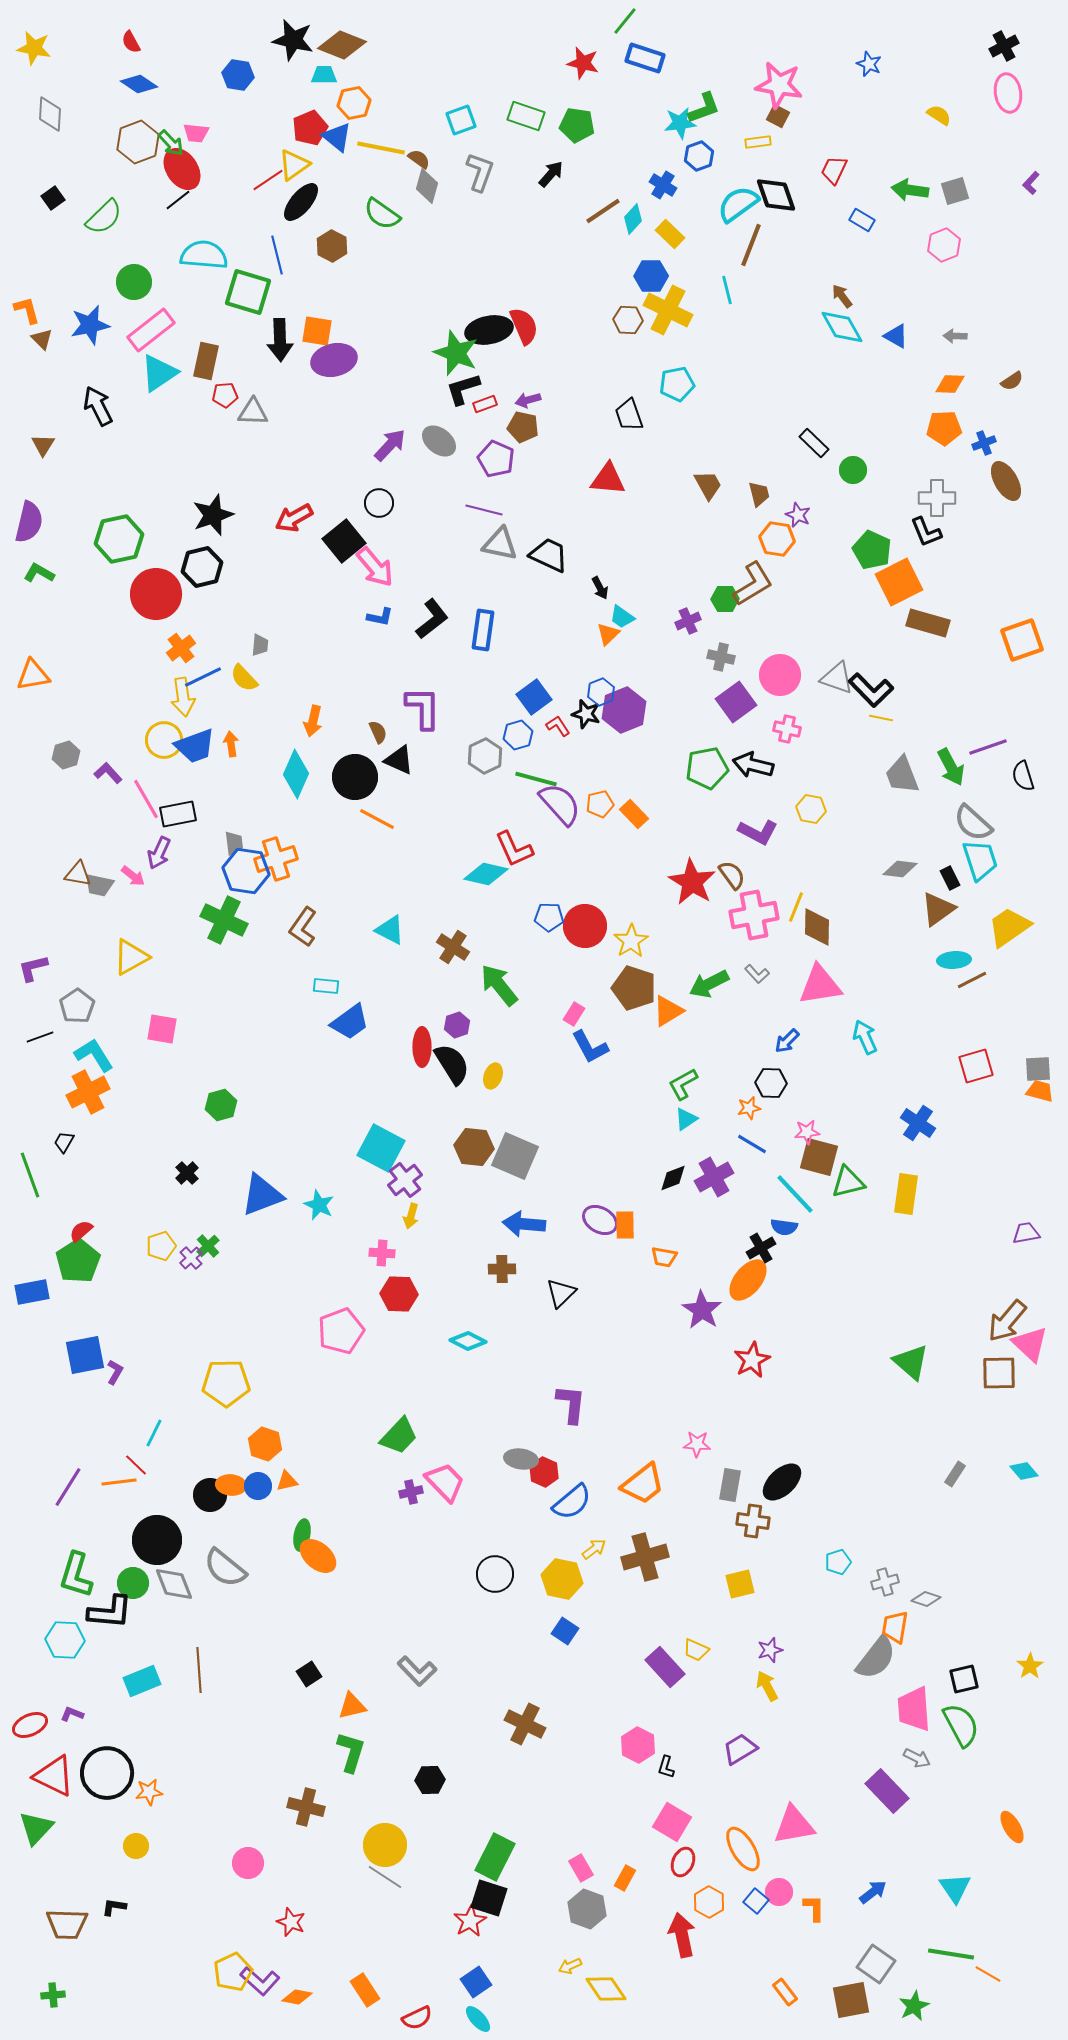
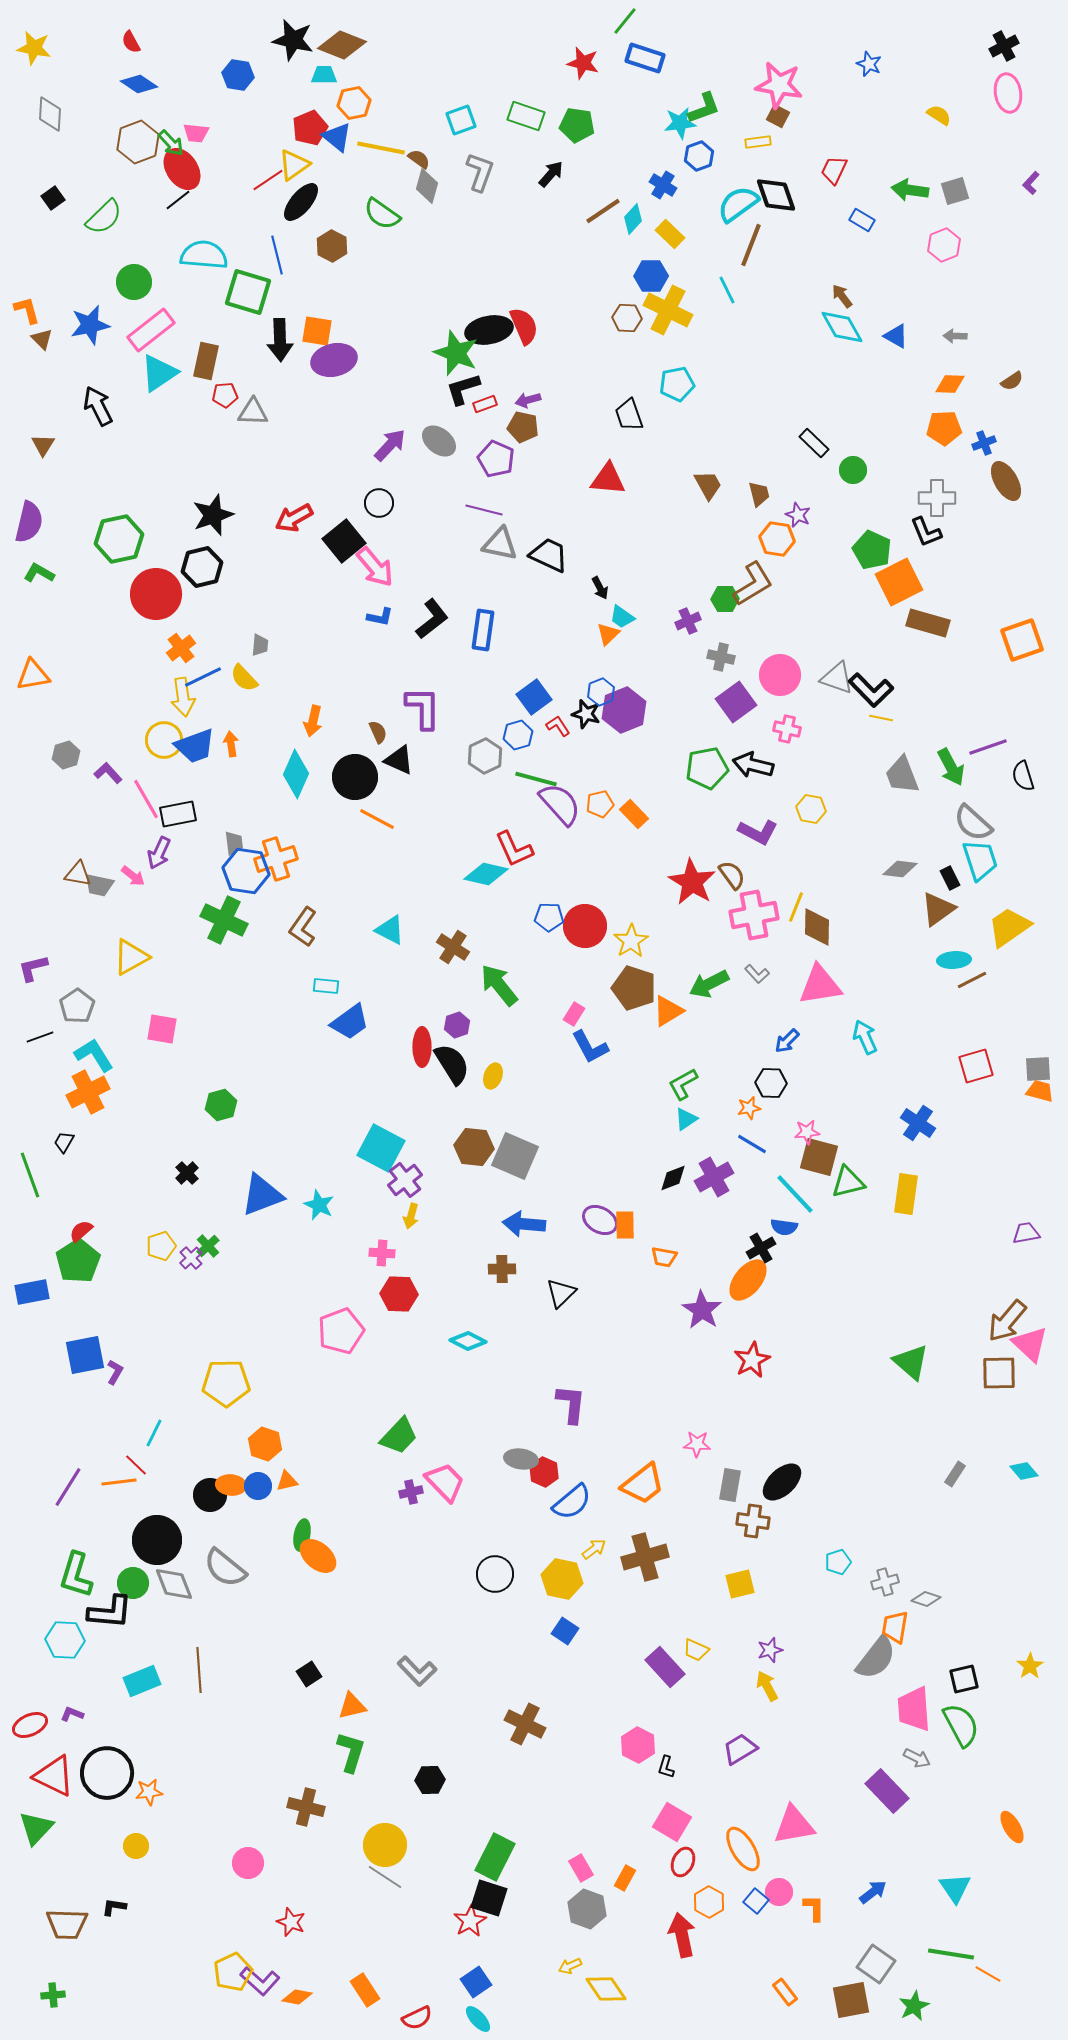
cyan line at (727, 290): rotated 12 degrees counterclockwise
brown hexagon at (628, 320): moved 1 px left, 2 px up
